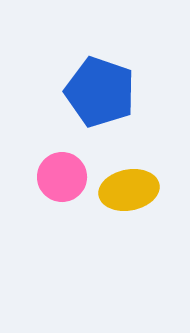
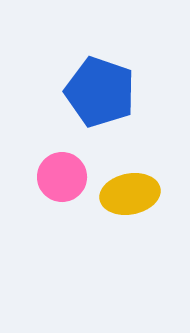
yellow ellipse: moved 1 px right, 4 px down
